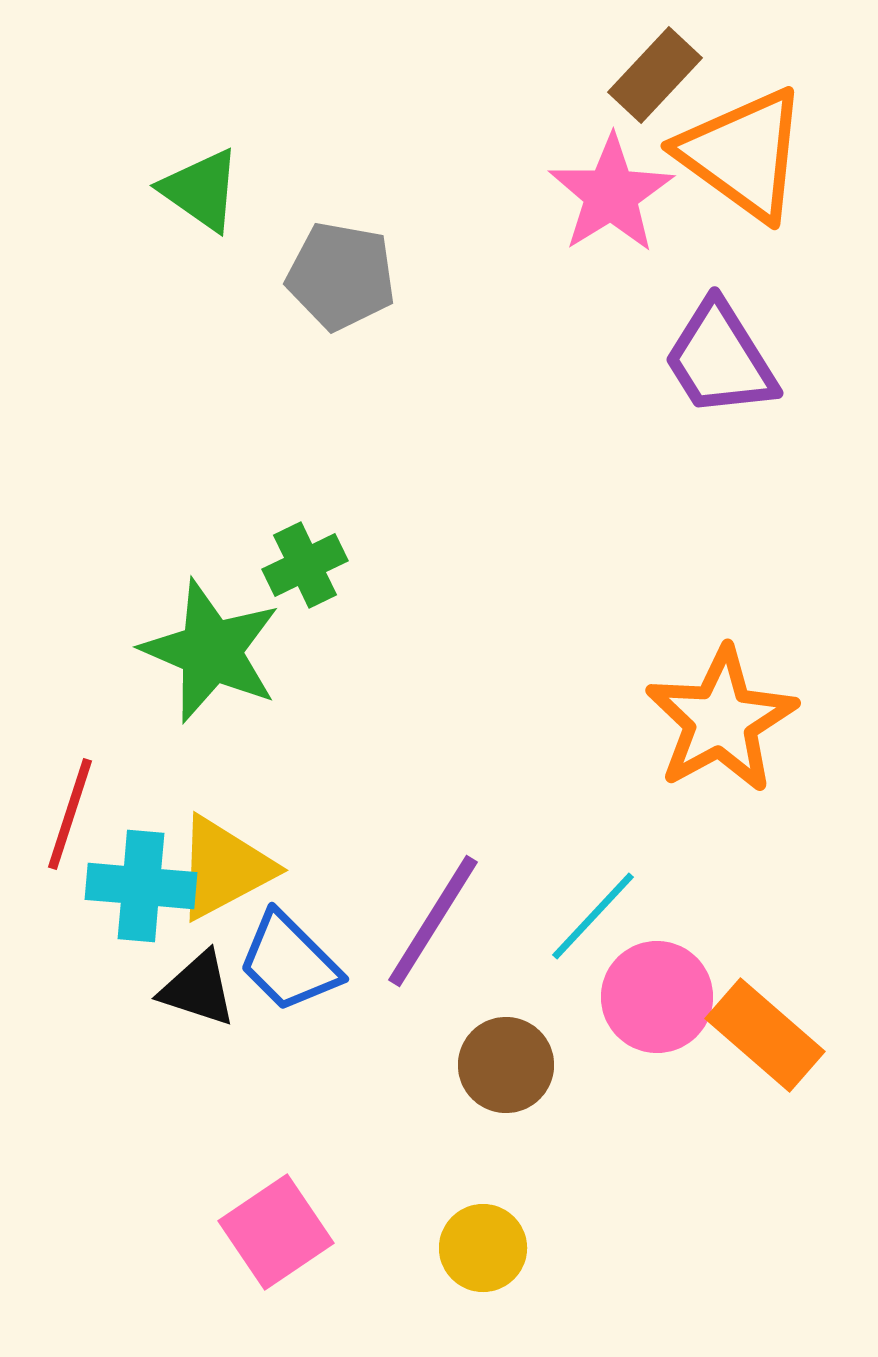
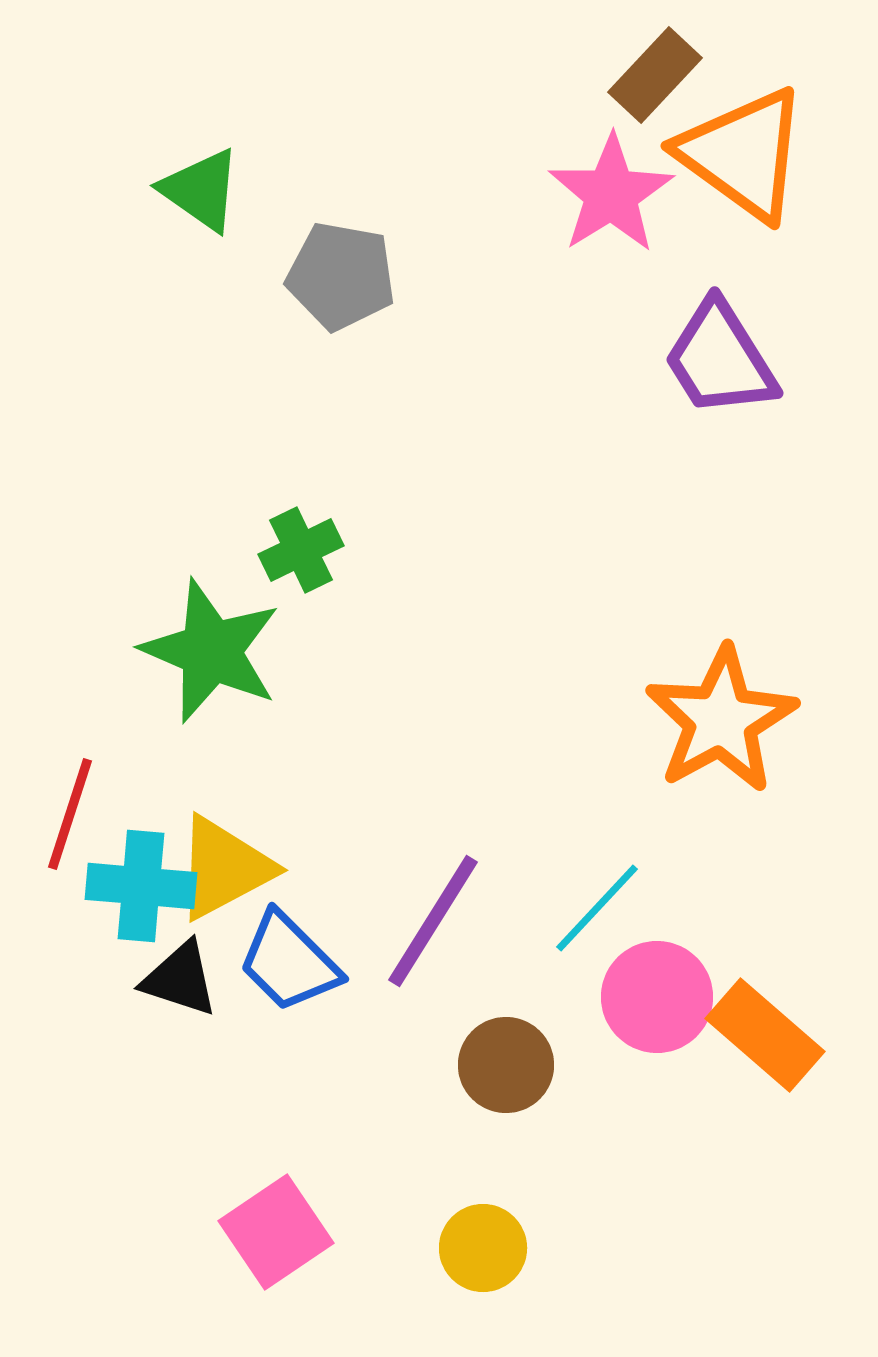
green cross: moved 4 px left, 15 px up
cyan line: moved 4 px right, 8 px up
black triangle: moved 18 px left, 10 px up
